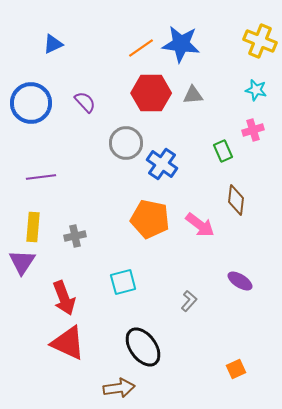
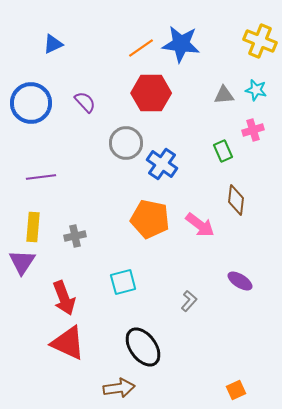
gray triangle: moved 31 px right
orange square: moved 21 px down
